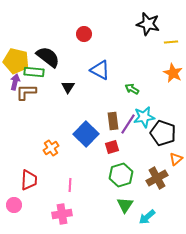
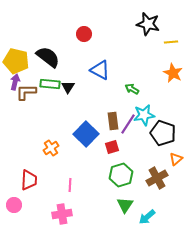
green rectangle: moved 16 px right, 12 px down
cyan star: moved 2 px up
